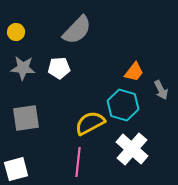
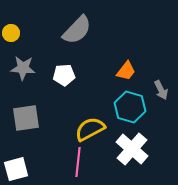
yellow circle: moved 5 px left, 1 px down
white pentagon: moved 5 px right, 7 px down
orange trapezoid: moved 8 px left, 1 px up
cyan hexagon: moved 7 px right, 2 px down
yellow semicircle: moved 6 px down
